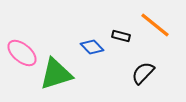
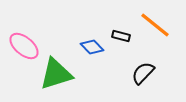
pink ellipse: moved 2 px right, 7 px up
